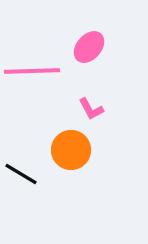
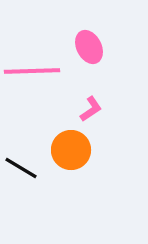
pink ellipse: rotated 68 degrees counterclockwise
pink L-shape: rotated 96 degrees counterclockwise
black line: moved 6 px up
